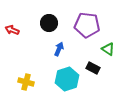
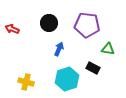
red arrow: moved 1 px up
green triangle: rotated 24 degrees counterclockwise
